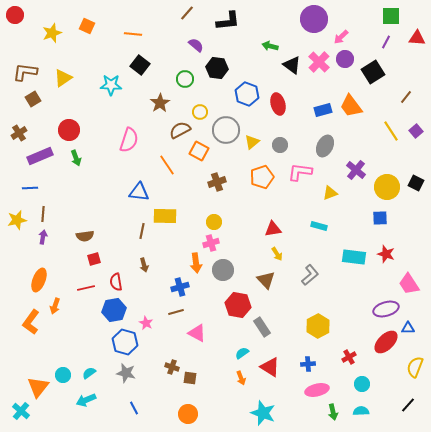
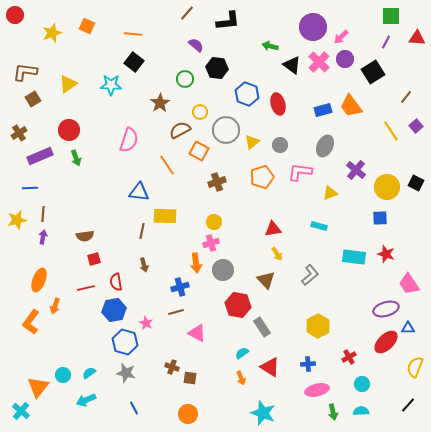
purple circle at (314, 19): moved 1 px left, 8 px down
black square at (140, 65): moved 6 px left, 3 px up
yellow triangle at (63, 78): moved 5 px right, 6 px down
purple square at (416, 131): moved 5 px up
